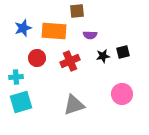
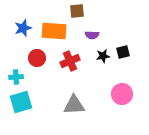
purple semicircle: moved 2 px right
gray triangle: rotated 15 degrees clockwise
